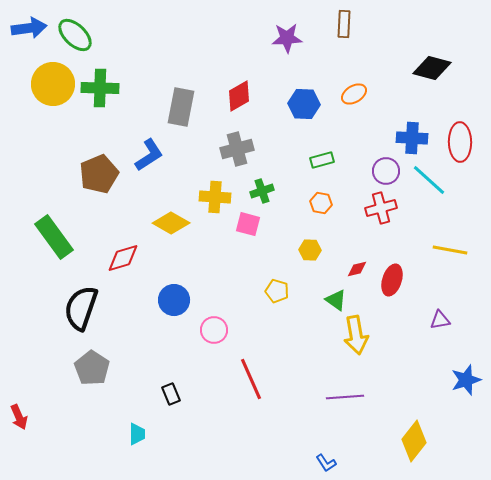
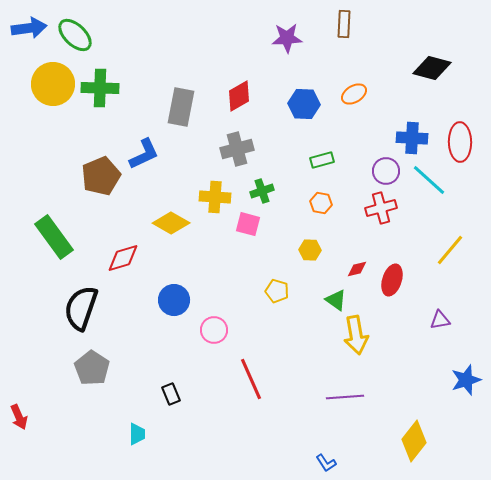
blue L-shape at (149, 155): moved 5 px left, 1 px up; rotated 8 degrees clockwise
brown pentagon at (99, 174): moved 2 px right, 2 px down
yellow line at (450, 250): rotated 60 degrees counterclockwise
